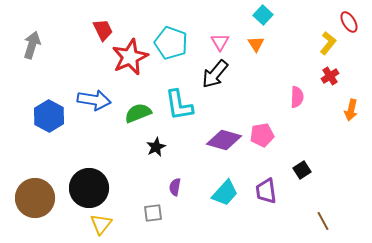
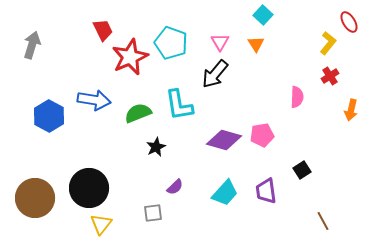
purple semicircle: rotated 144 degrees counterclockwise
